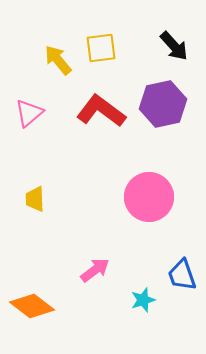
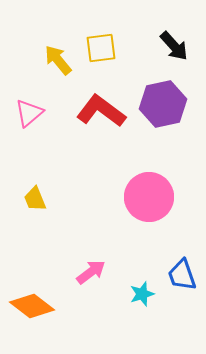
yellow trapezoid: rotated 20 degrees counterclockwise
pink arrow: moved 4 px left, 2 px down
cyan star: moved 1 px left, 6 px up
